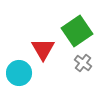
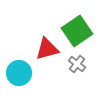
red triangle: moved 4 px right; rotated 45 degrees clockwise
gray cross: moved 6 px left, 1 px down
